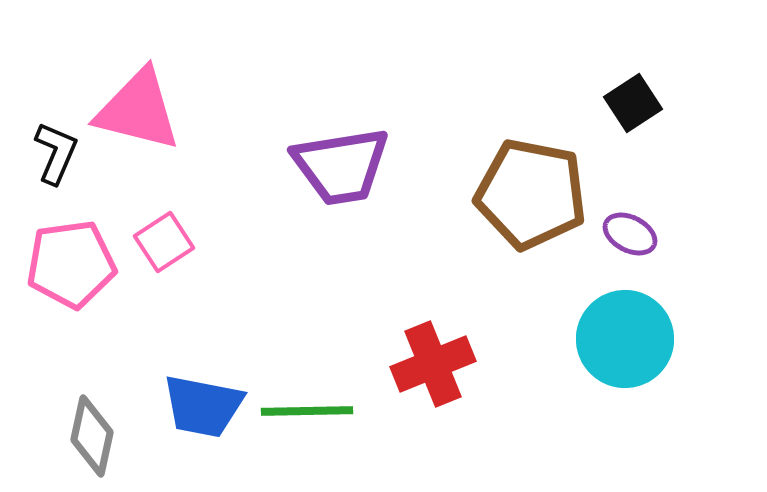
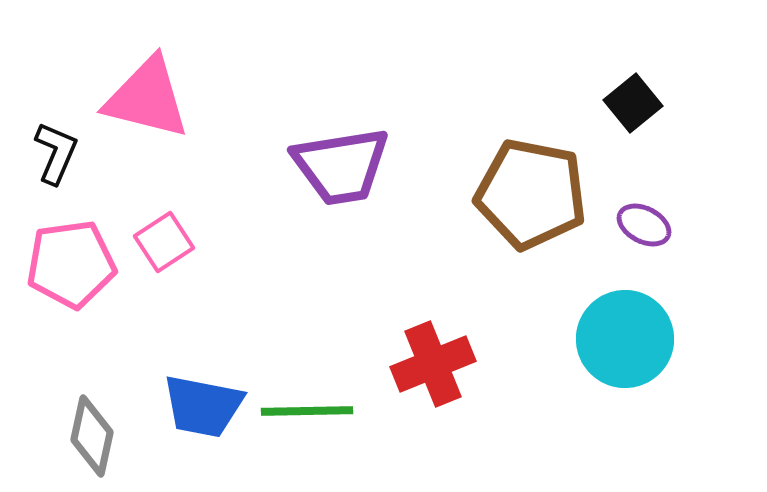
black square: rotated 6 degrees counterclockwise
pink triangle: moved 9 px right, 12 px up
purple ellipse: moved 14 px right, 9 px up
